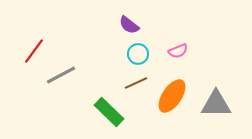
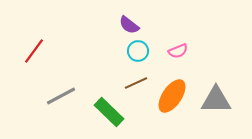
cyan circle: moved 3 px up
gray line: moved 21 px down
gray triangle: moved 4 px up
